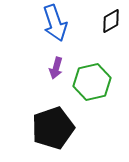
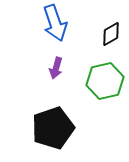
black diamond: moved 13 px down
green hexagon: moved 13 px right, 1 px up
